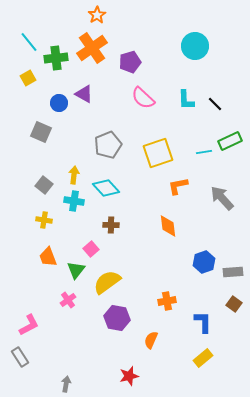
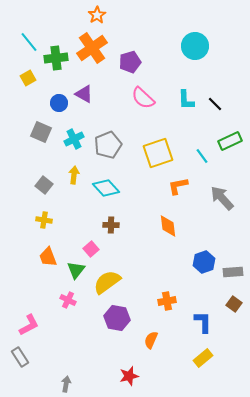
cyan line at (204, 152): moved 2 px left, 4 px down; rotated 63 degrees clockwise
cyan cross at (74, 201): moved 62 px up; rotated 36 degrees counterclockwise
pink cross at (68, 300): rotated 28 degrees counterclockwise
